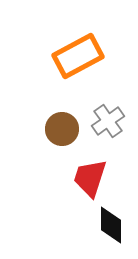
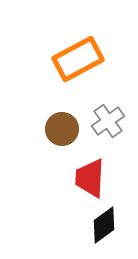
orange rectangle: moved 3 px down
red trapezoid: rotated 15 degrees counterclockwise
black diamond: moved 7 px left; rotated 54 degrees clockwise
